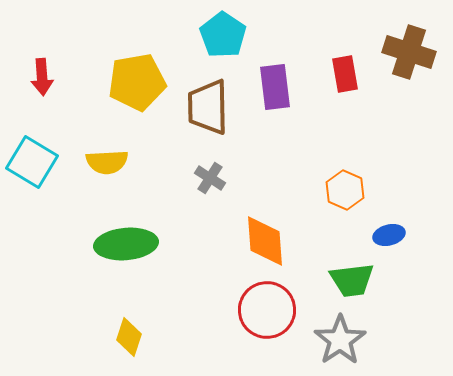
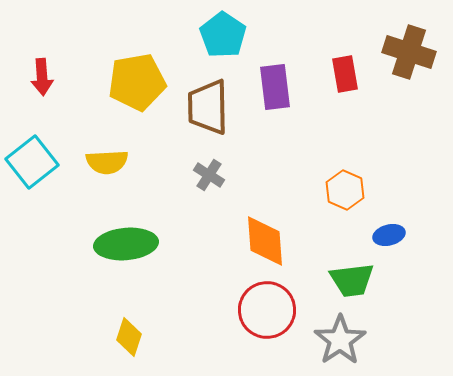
cyan square: rotated 21 degrees clockwise
gray cross: moved 1 px left, 3 px up
